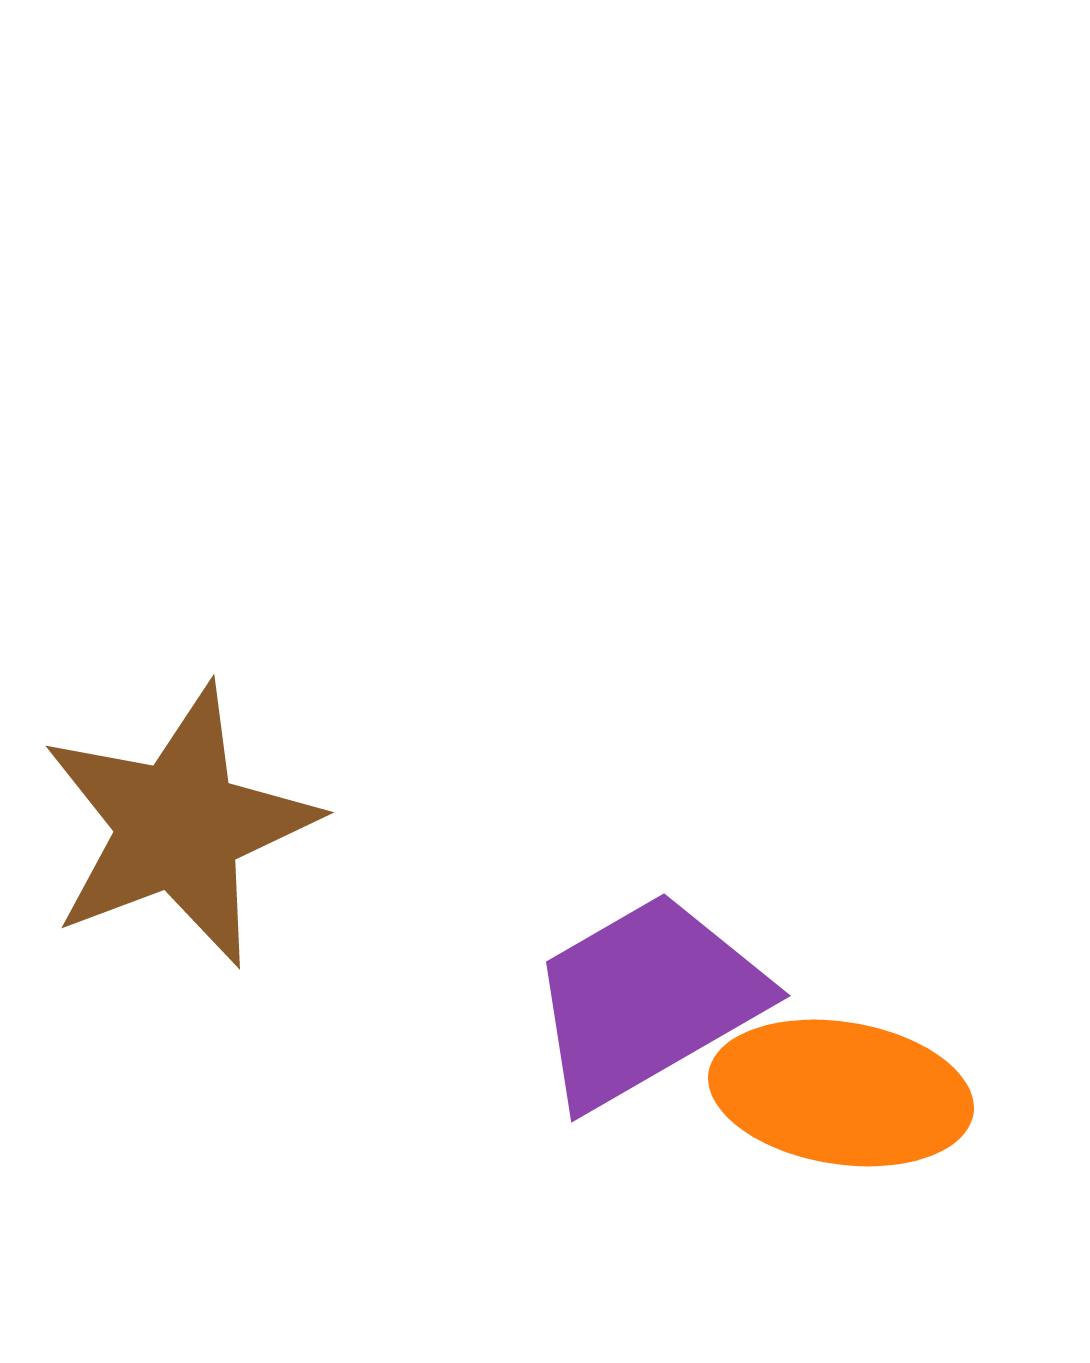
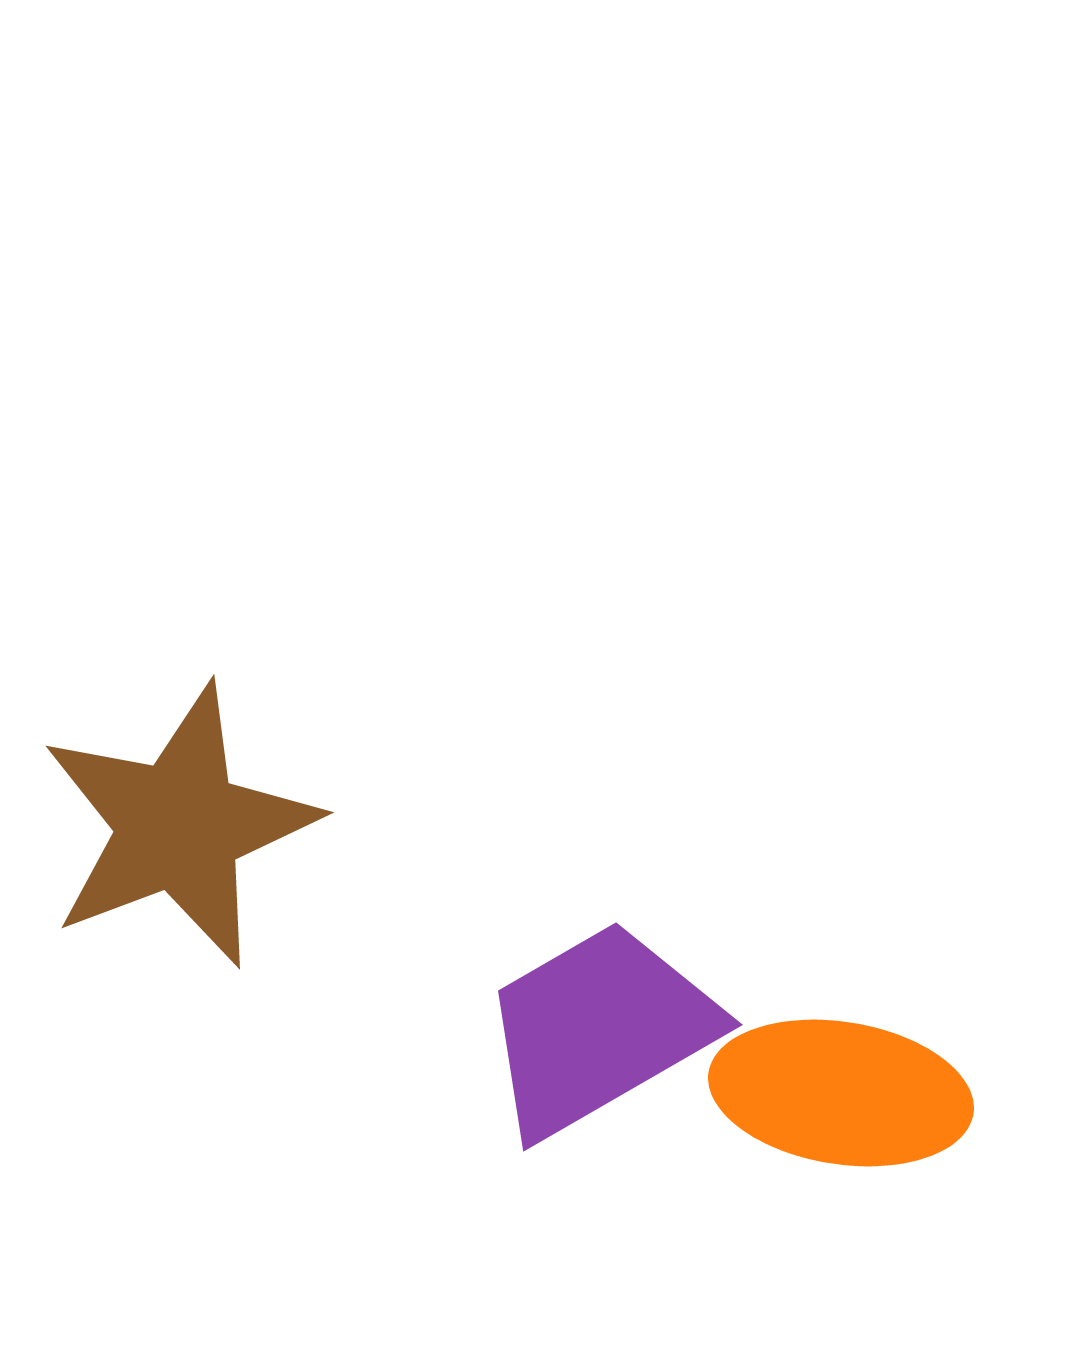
purple trapezoid: moved 48 px left, 29 px down
